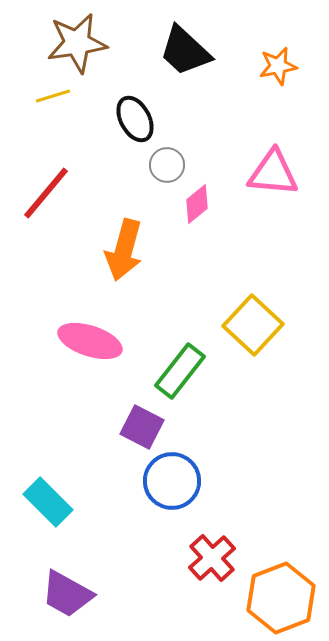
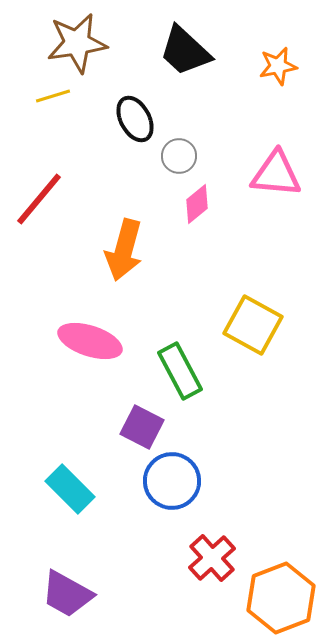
gray circle: moved 12 px right, 9 px up
pink triangle: moved 3 px right, 1 px down
red line: moved 7 px left, 6 px down
yellow square: rotated 14 degrees counterclockwise
green rectangle: rotated 66 degrees counterclockwise
cyan rectangle: moved 22 px right, 13 px up
